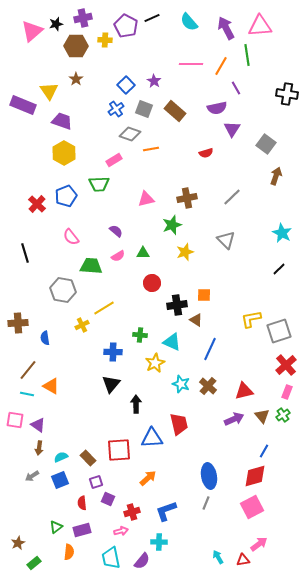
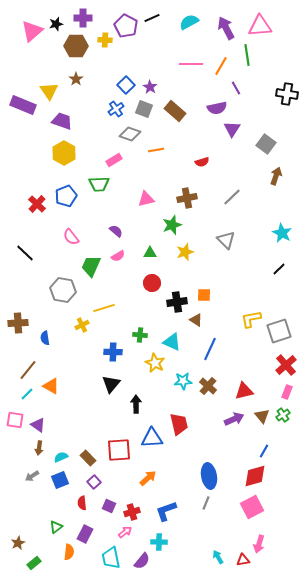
purple cross at (83, 18): rotated 12 degrees clockwise
cyan semicircle at (189, 22): rotated 102 degrees clockwise
purple star at (154, 81): moved 4 px left, 6 px down
orange line at (151, 149): moved 5 px right, 1 px down
red semicircle at (206, 153): moved 4 px left, 9 px down
black line at (25, 253): rotated 30 degrees counterclockwise
green triangle at (143, 253): moved 7 px right
green trapezoid at (91, 266): rotated 70 degrees counterclockwise
black cross at (177, 305): moved 3 px up
yellow line at (104, 308): rotated 15 degrees clockwise
yellow star at (155, 363): rotated 18 degrees counterclockwise
cyan star at (181, 384): moved 2 px right, 3 px up; rotated 24 degrees counterclockwise
cyan line at (27, 394): rotated 56 degrees counterclockwise
purple square at (96, 482): moved 2 px left; rotated 24 degrees counterclockwise
purple square at (108, 499): moved 1 px right, 7 px down
purple rectangle at (82, 530): moved 3 px right, 4 px down; rotated 48 degrees counterclockwise
pink arrow at (121, 531): moved 4 px right, 1 px down; rotated 24 degrees counterclockwise
pink arrow at (259, 544): rotated 144 degrees clockwise
